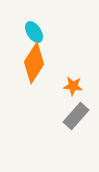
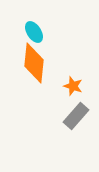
orange diamond: rotated 27 degrees counterclockwise
orange star: rotated 12 degrees clockwise
